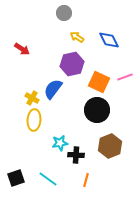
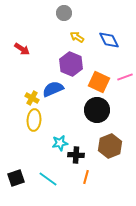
purple hexagon: moved 1 px left; rotated 25 degrees counterclockwise
blue semicircle: rotated 30 degrees clockwise
orange line: moved 3 px up
